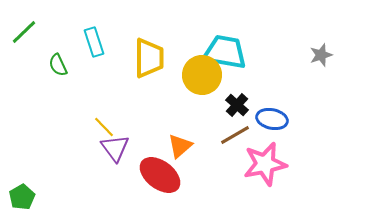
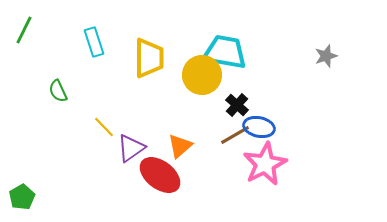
green line: moved 2 px up; rotated 20 degrees counterclockwise
gray star: moved 5 px right, 1 px down
green semicircle: moved 26 px down
blue ellipse: moved 13 px left, 8 px down
purple triangle: moved 16 px right; rotated 32 degrees clockwise
pink star: rotated 15 degrees counterclockwise
